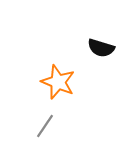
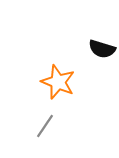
black semicircle: moved 1 px right, 1 px down
